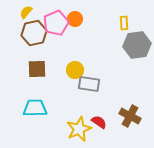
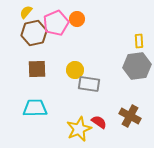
orange circle: moved 2 px right
yellow rectangle: moved 15 px right, 18 px down
gray hexagon: moved 21 px down
